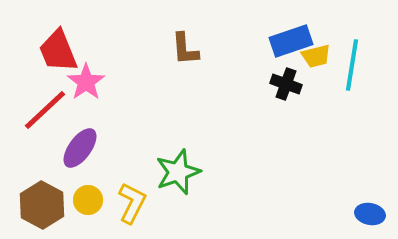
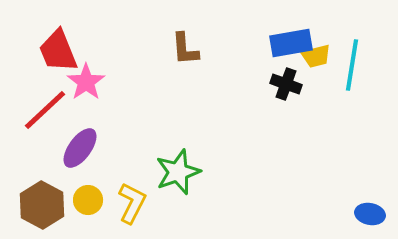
blue rectangle: moved 2 px down; rotated 9 degrees clockwise
